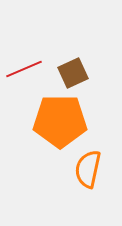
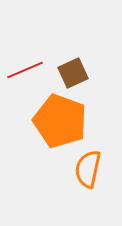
red line: moved 1 px right, 1 px down
orange pentagon: rotated 20 degrees clockwise
